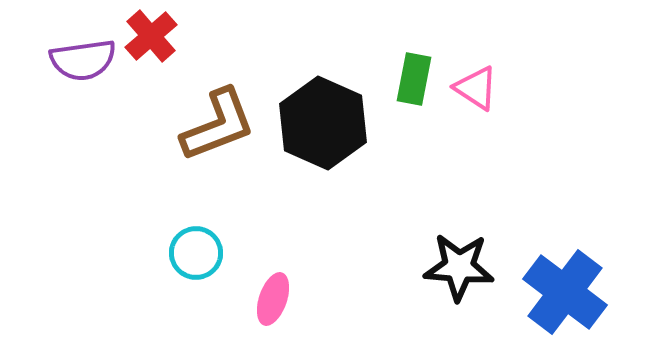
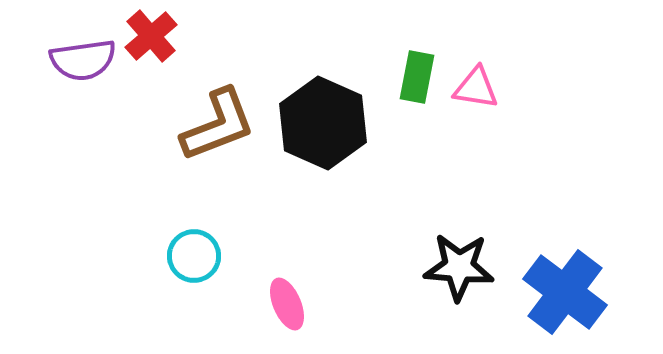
green rectangle: moved 3 px right, 2 px up
pink triangle: rotated 24 degrees counterclockwise
cyan circle: moved 2 px left, 3 px down
pink ellipse: moved 14 px right, 5 px down; rotated 42 degrees counterclockwise
